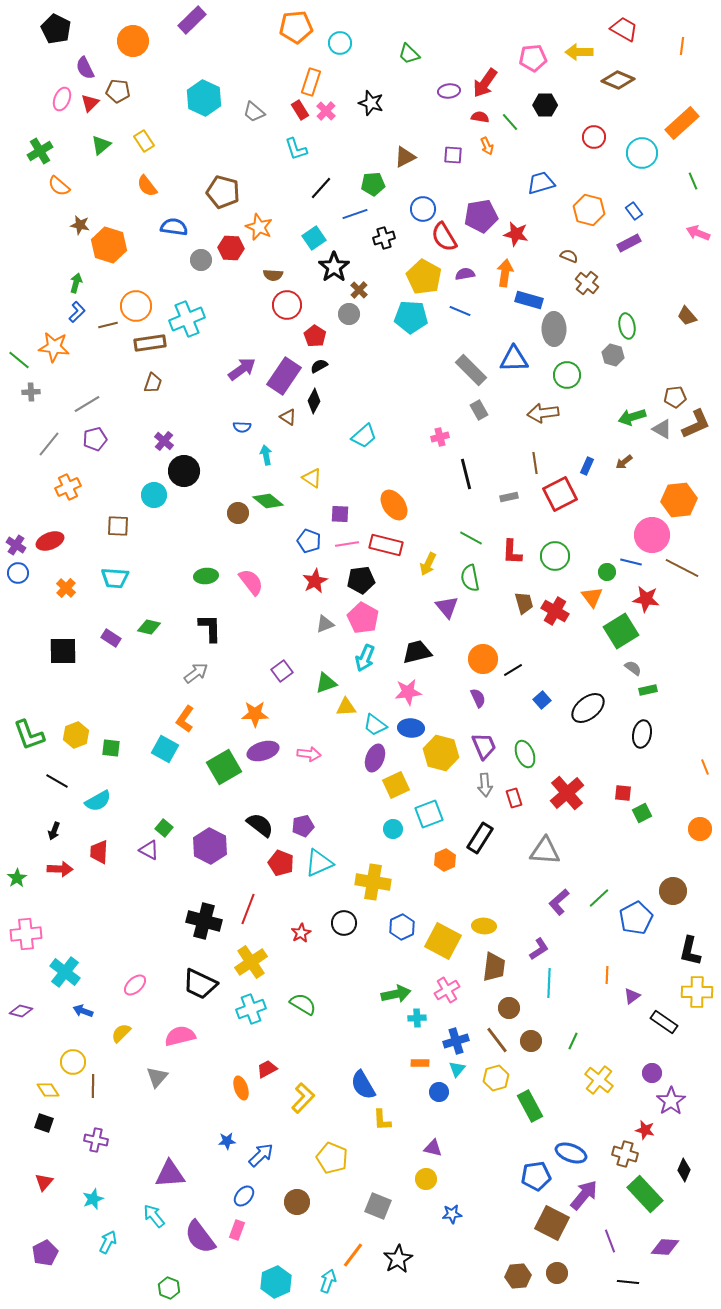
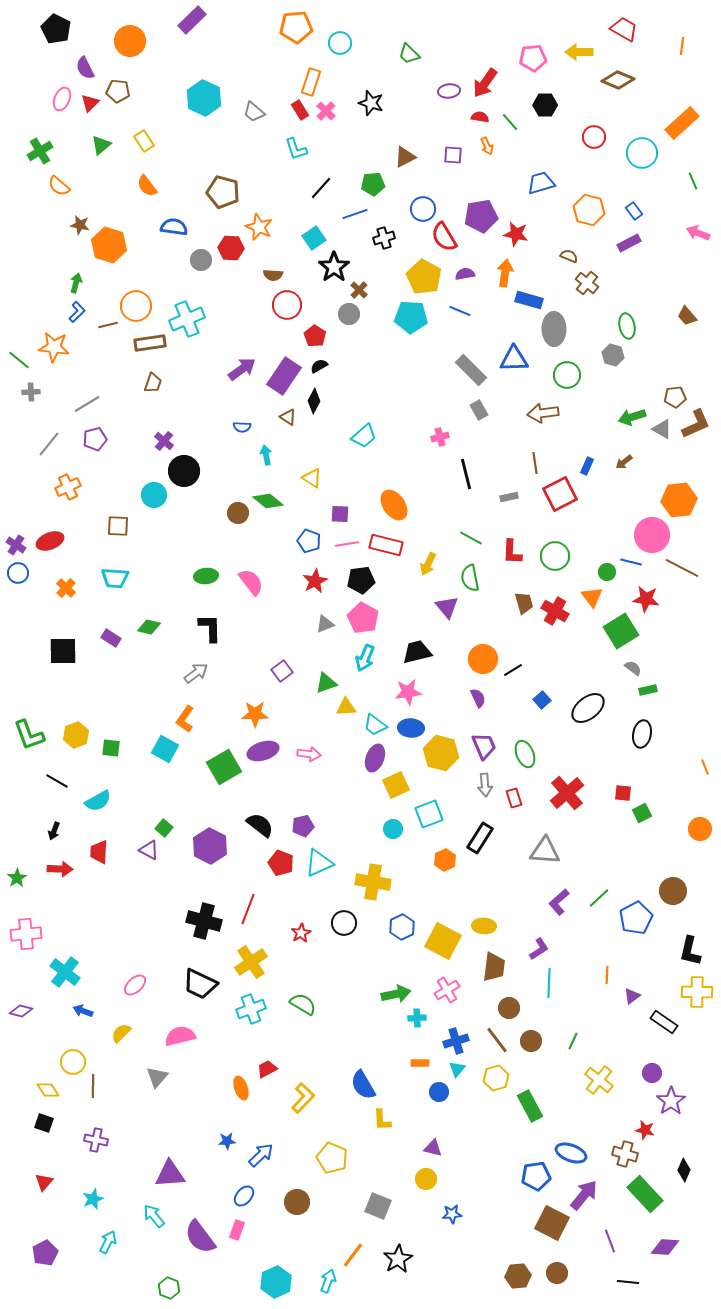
orange circle at (133, 41): moved 3 px left
